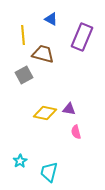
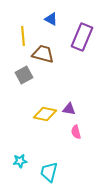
yellow line: moved 1 px down
yellow diamond: moved 1 px down
cyan star: rotated 24 degrees clockwise
